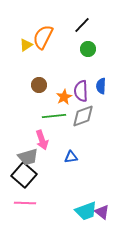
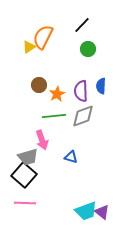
yellow triangle: moved 3 px right, 2 px down
orange star: moved 7 px left, 3 px up
blue triangle: rotated 24 degrees clockwise
